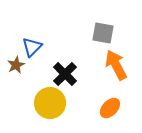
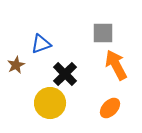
gray square: rotated 10 degrees counterclockwise
blue triangle: moved 9 px right, 3 px up; rotated 25 degrees clockwise
